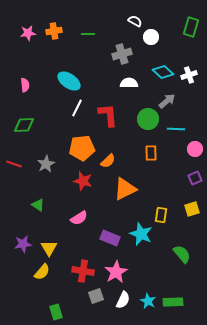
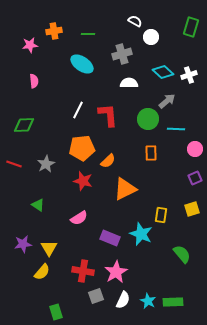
pink star at (28, 33): moved 2 px right, 12 px down
cyan ellipse at (69, 81): moved 13 px right, 17 px up
pink semicircle at (25, 85): moved 9 px right, 4 px up
white line at (77, 108): moved 1 px right, 2 px down
